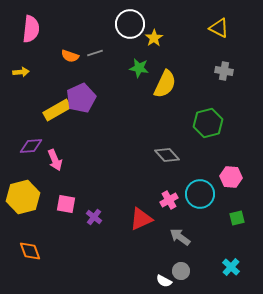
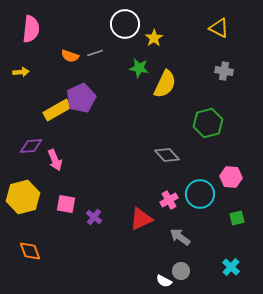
white circle: moved 5 px left
